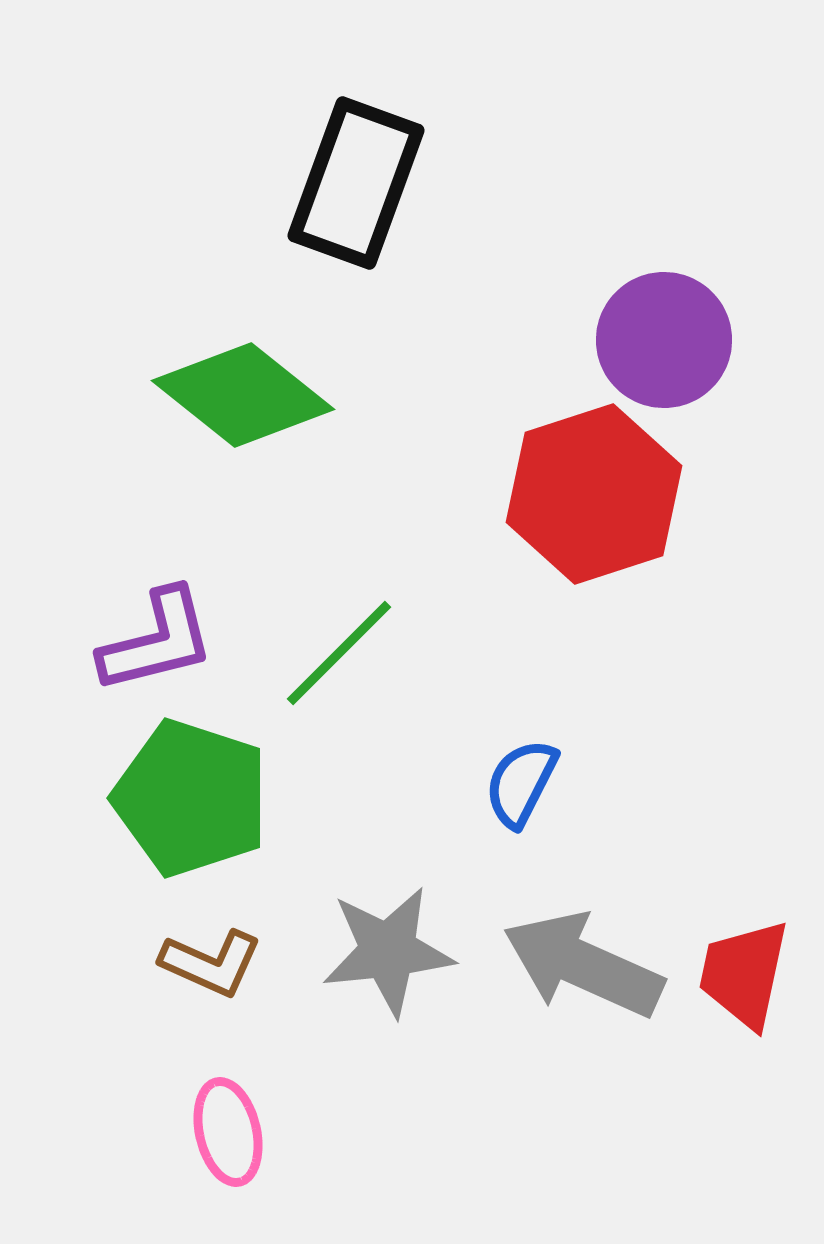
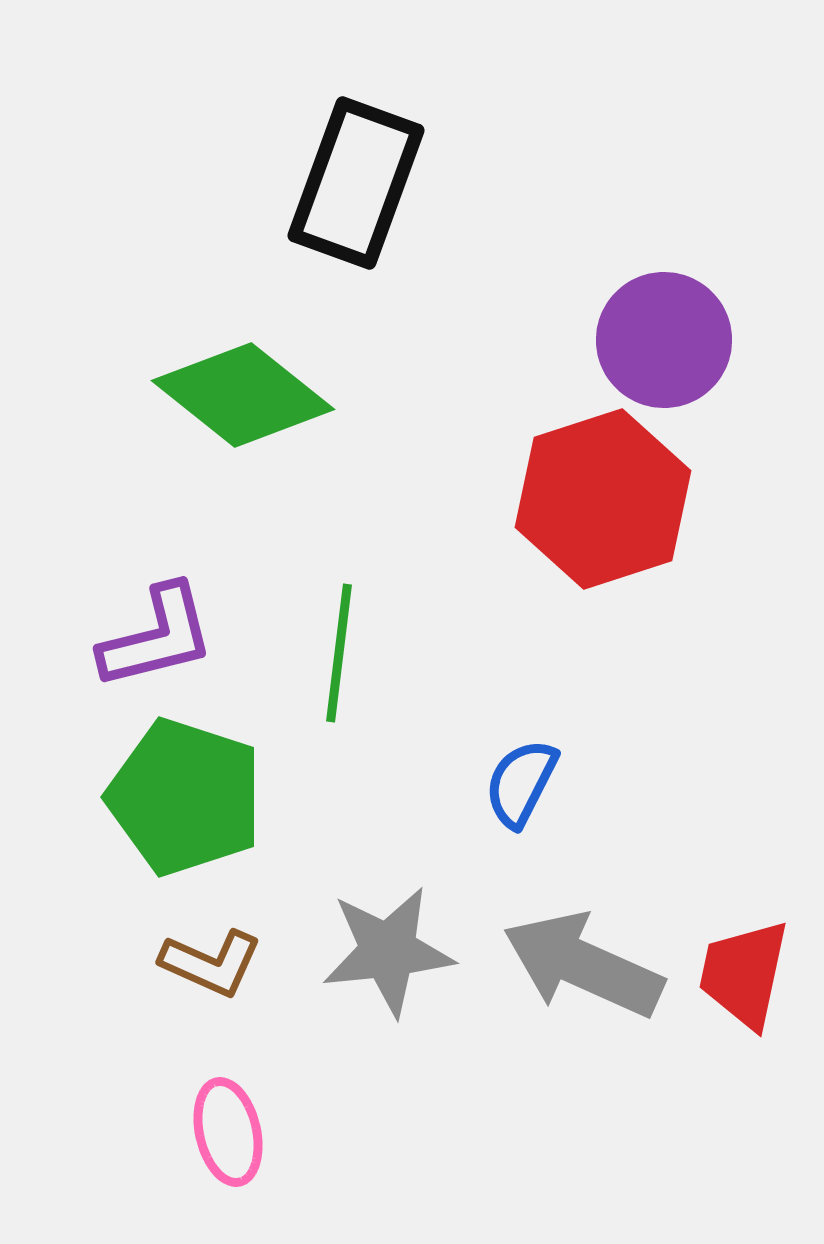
red hexagon: moved 9 px right, 5 px down
purple L-shape: moved 4 px up
green line: rotated 38 degrees counterclockwise
green pentagon: moved 6 px left, 1 px up
